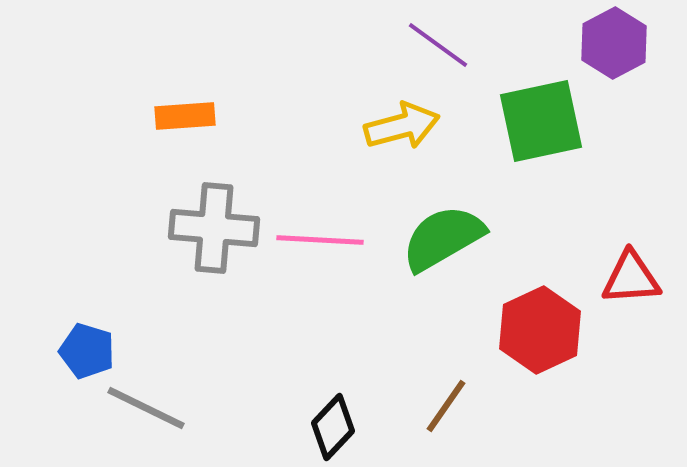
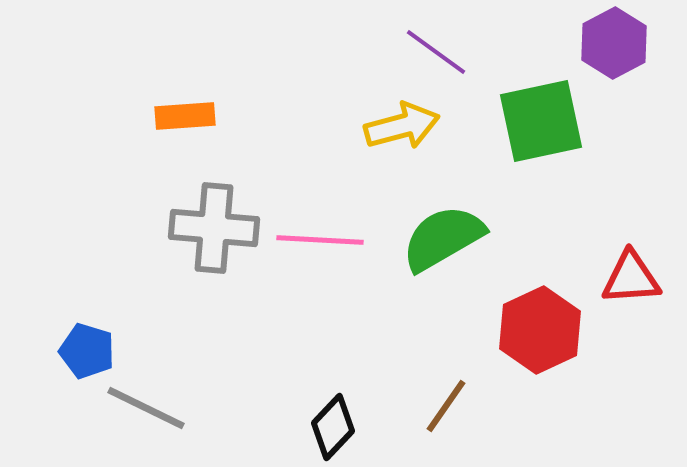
purple line: moved 2 px left, 7 px down
